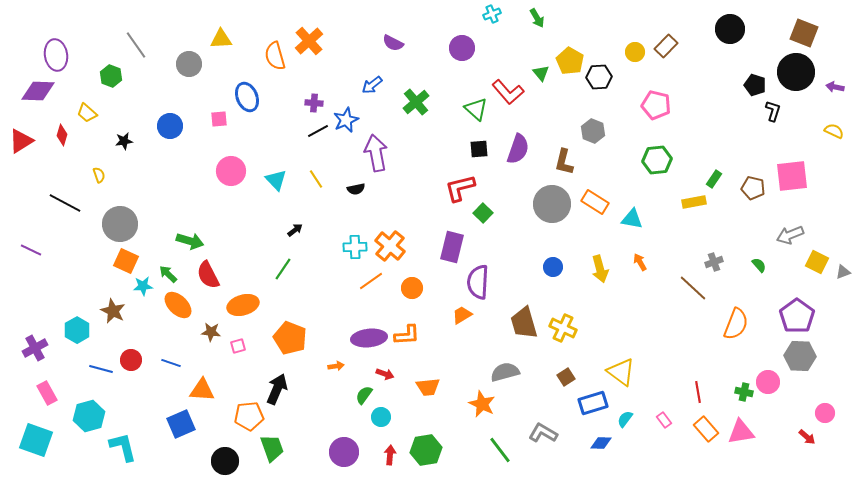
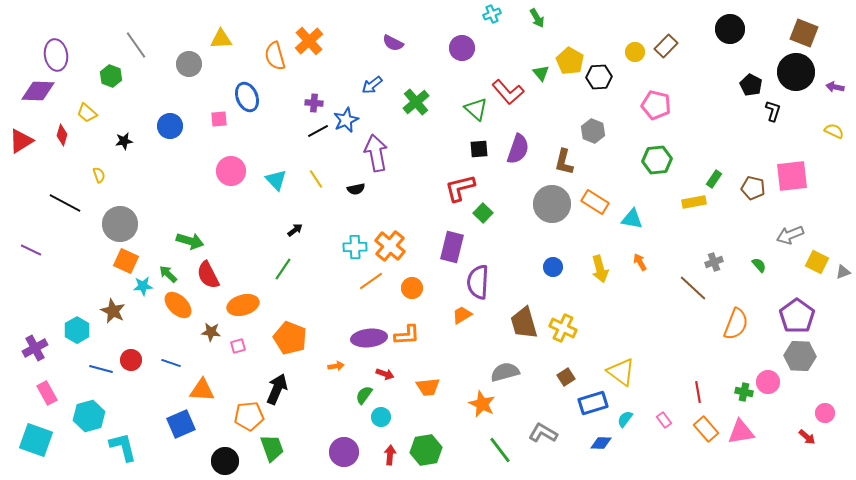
black pentagon at (755, 85): moved 4 px left; rotated 10 degrees clockwise
